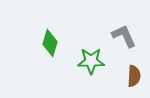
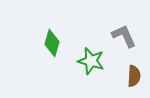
green diamond: moved 2 px right
green star: rotated 16 degrees clockwise
